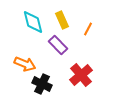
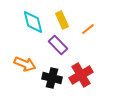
orange line: rotated 24 degrees clockwise
red cross: rotated 10 degrees clockwise
black cross: moved 10 px right, 6 px up; rotated 12 degrees counterclockwise
